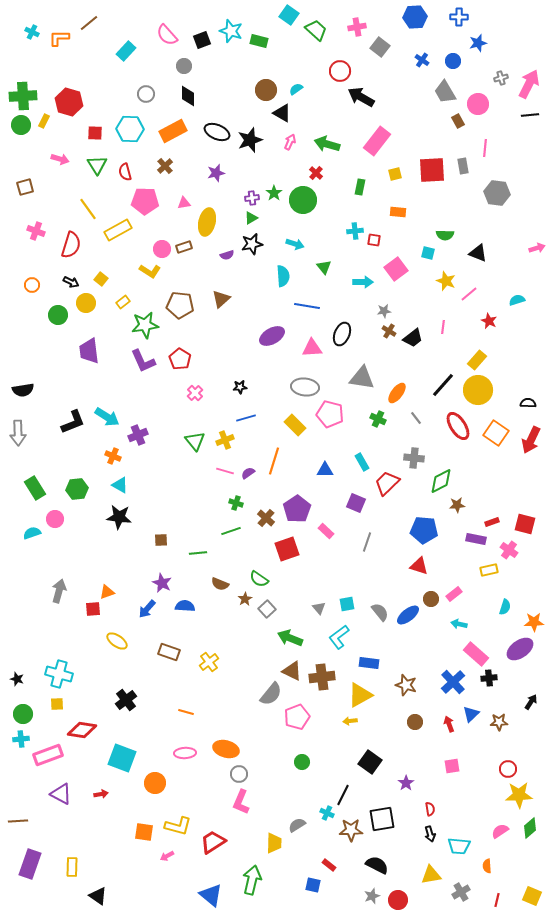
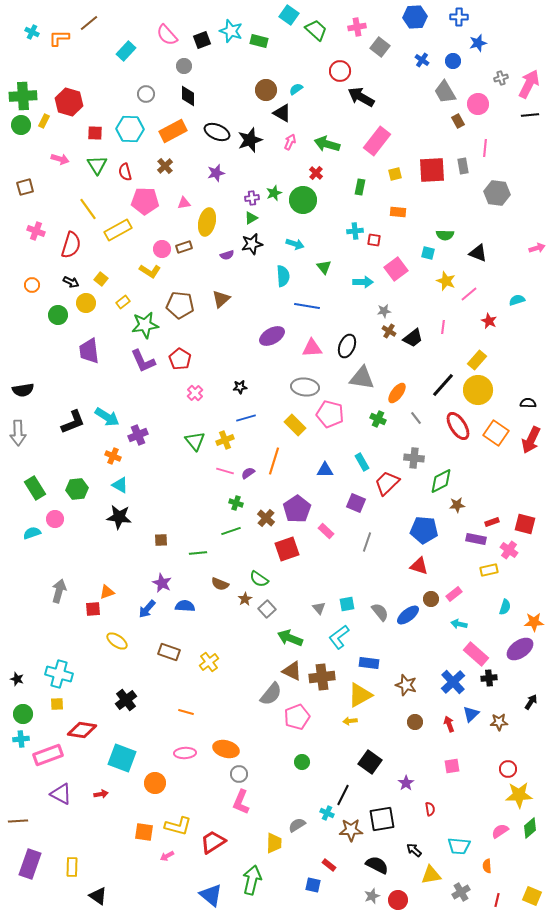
green star at (274, 193): rotated 14 degrees clockwise
black ellipse at (342, 334): moved 5 px right, 12 px down
black arrow at (430, 834): moved 16 px left, 16 px down; rotated 147 degrees clockwise
